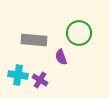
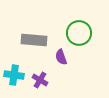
cyan cross: moved 4 px left
